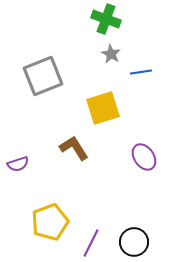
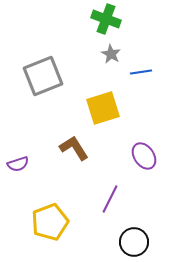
purple ellipse: moved 1 px up
purple line: moved 19 px right, 44 px up
